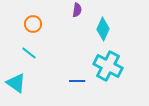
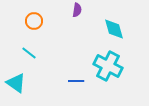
orange circle: moved 1 px right, 3 px up
cyan diamond: moved 11 px right; rotated 40 degrees counterclockwise
blue line: moved 1 px left
